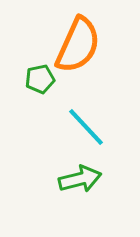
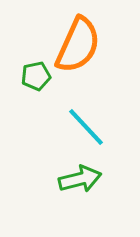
green pentagon: moved 4 px left, 3 px up
